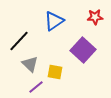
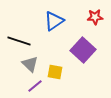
black line: rotated 65 degrees clockwise
purple line: moved 1 px left, 1 px up
